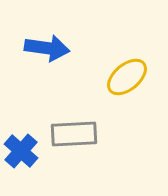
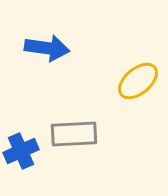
yellow ellipse: moved 11 px right, 4 px down
blue cross: rotated 24 degrees clockwise
